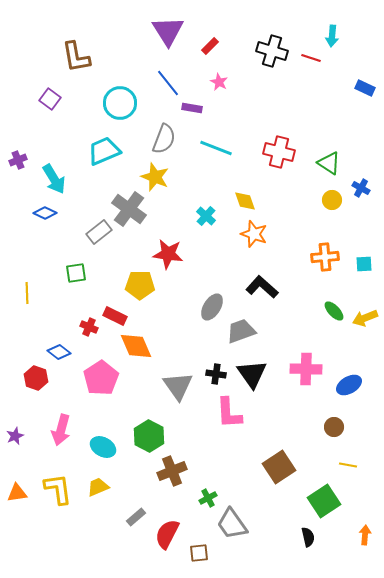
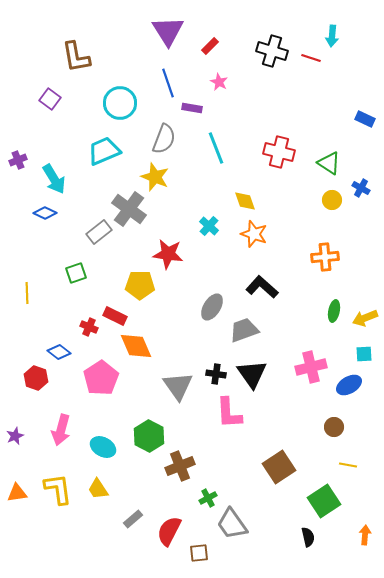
blue line at (168, 83): rotated 20 degrees clockwise
blue rectangle at (365, 88): moved 31 px down
cyan line at (216, 148): rotated 48 degrees clockwise
cyan cross at (206, 216): moved 3 px right, 10 px down
cyan square at (364, 264): moved 90 px down
green square at (76, 273): rotated 10 degrees counterclockwise
green ellipse at (334, 311): rotated 55 degrees clockwise
gray trapezoid at (241, 331): moved 3 px right, 1 px up
pink cross at (306, 369): moved 5 px right, 2 px up; rotated 16 degrees counterclockwise
brown cross at (172, 471): moved 8 px right, 5 px up
yellow trapezoid at (98, 487): moved 2 px down; rotated 100 degrees counterclockwise
gray rectangle at (136, 517): moved 3 px left, 2 px down
red semicircle at (167, 534): moved 2 px right, 3 px up
